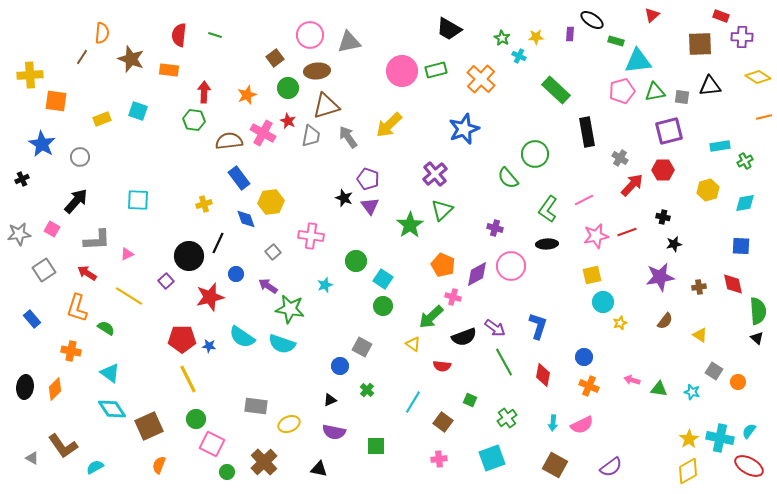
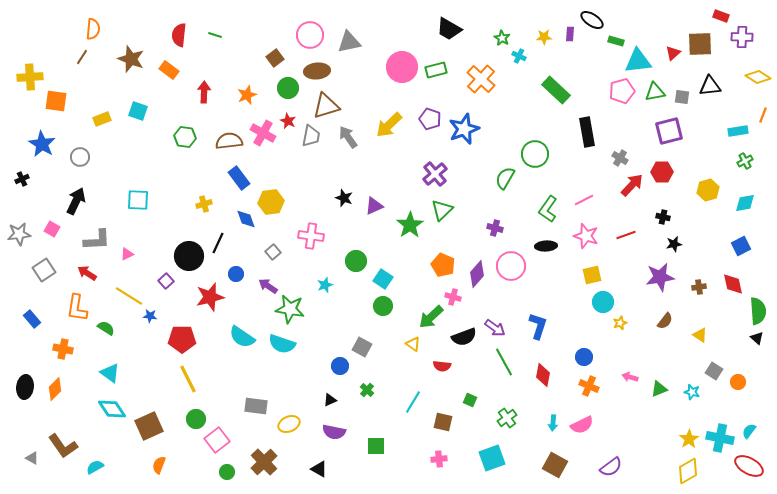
red triangle at (652, 15): moved 21 px right, 38 px down
orange semicircle at (102, 33): moved 9 px left, 4 px up
yellow star at (536, 37): moved 8 px right
orange rectangle at (169, 70): rotated 30 degrees clockwise
pink circle at (402, 71): moved 4 px up
yellow cross at (30, 75): moved 2 px down
orange line at (764, 117): moved 1 px left, 2 px up; rotated 56 degrees counterclockwise
green hexagon at (194, 120): moved 9 px left, 17 px down
cyan rectangle at (720, 146): moved 18 px right, 15 px up
red hexagon at (663, 170): moved 1 px left, 2 px down
green semicircle at (508, 178): moved 3 px left; rotated 70 degrees clockwise
purple pentagon at (368, 179): moved 62 px right, 60 px up
black arrow at (76, 201): rotated 16 degrees counterclockwise
purple triangle at (370, 206): moved 4 px right; rotated 42 degrees clockwise
red line at (627, 232): moved 1 px left, 3 px down
pink star at (596, 236): moved 10 px left; rotated 30 degrees clockwise
black ellipse at (547, 244): moved 1 px left, 2 px down
blue square at (741, 246): rotated 30 degrees counterclockwise
purple diamond at (477, 274): rotated 20 degrees counterclockwise
orange L-shape at (77, 308): rotated 8 degrees counterclockwise
blue star at (209, 346): moved 59 px left, 30 px up
orange cross at (71, 351): moved 8 px left, 2 px up
pink arrow at (632, 380): moved 2 px left, 3 px up
green triangle at (659, 389): rotated 30 degrees counterclockwise
brown square at (443, 422): rotated 24 degrees counterclockwise
pink square at (212, 444): moved 5 px right, 4 px up; rotated 25 degrees clockwise
black triangle at (319, 469): rotated 18 degrees clockwise
